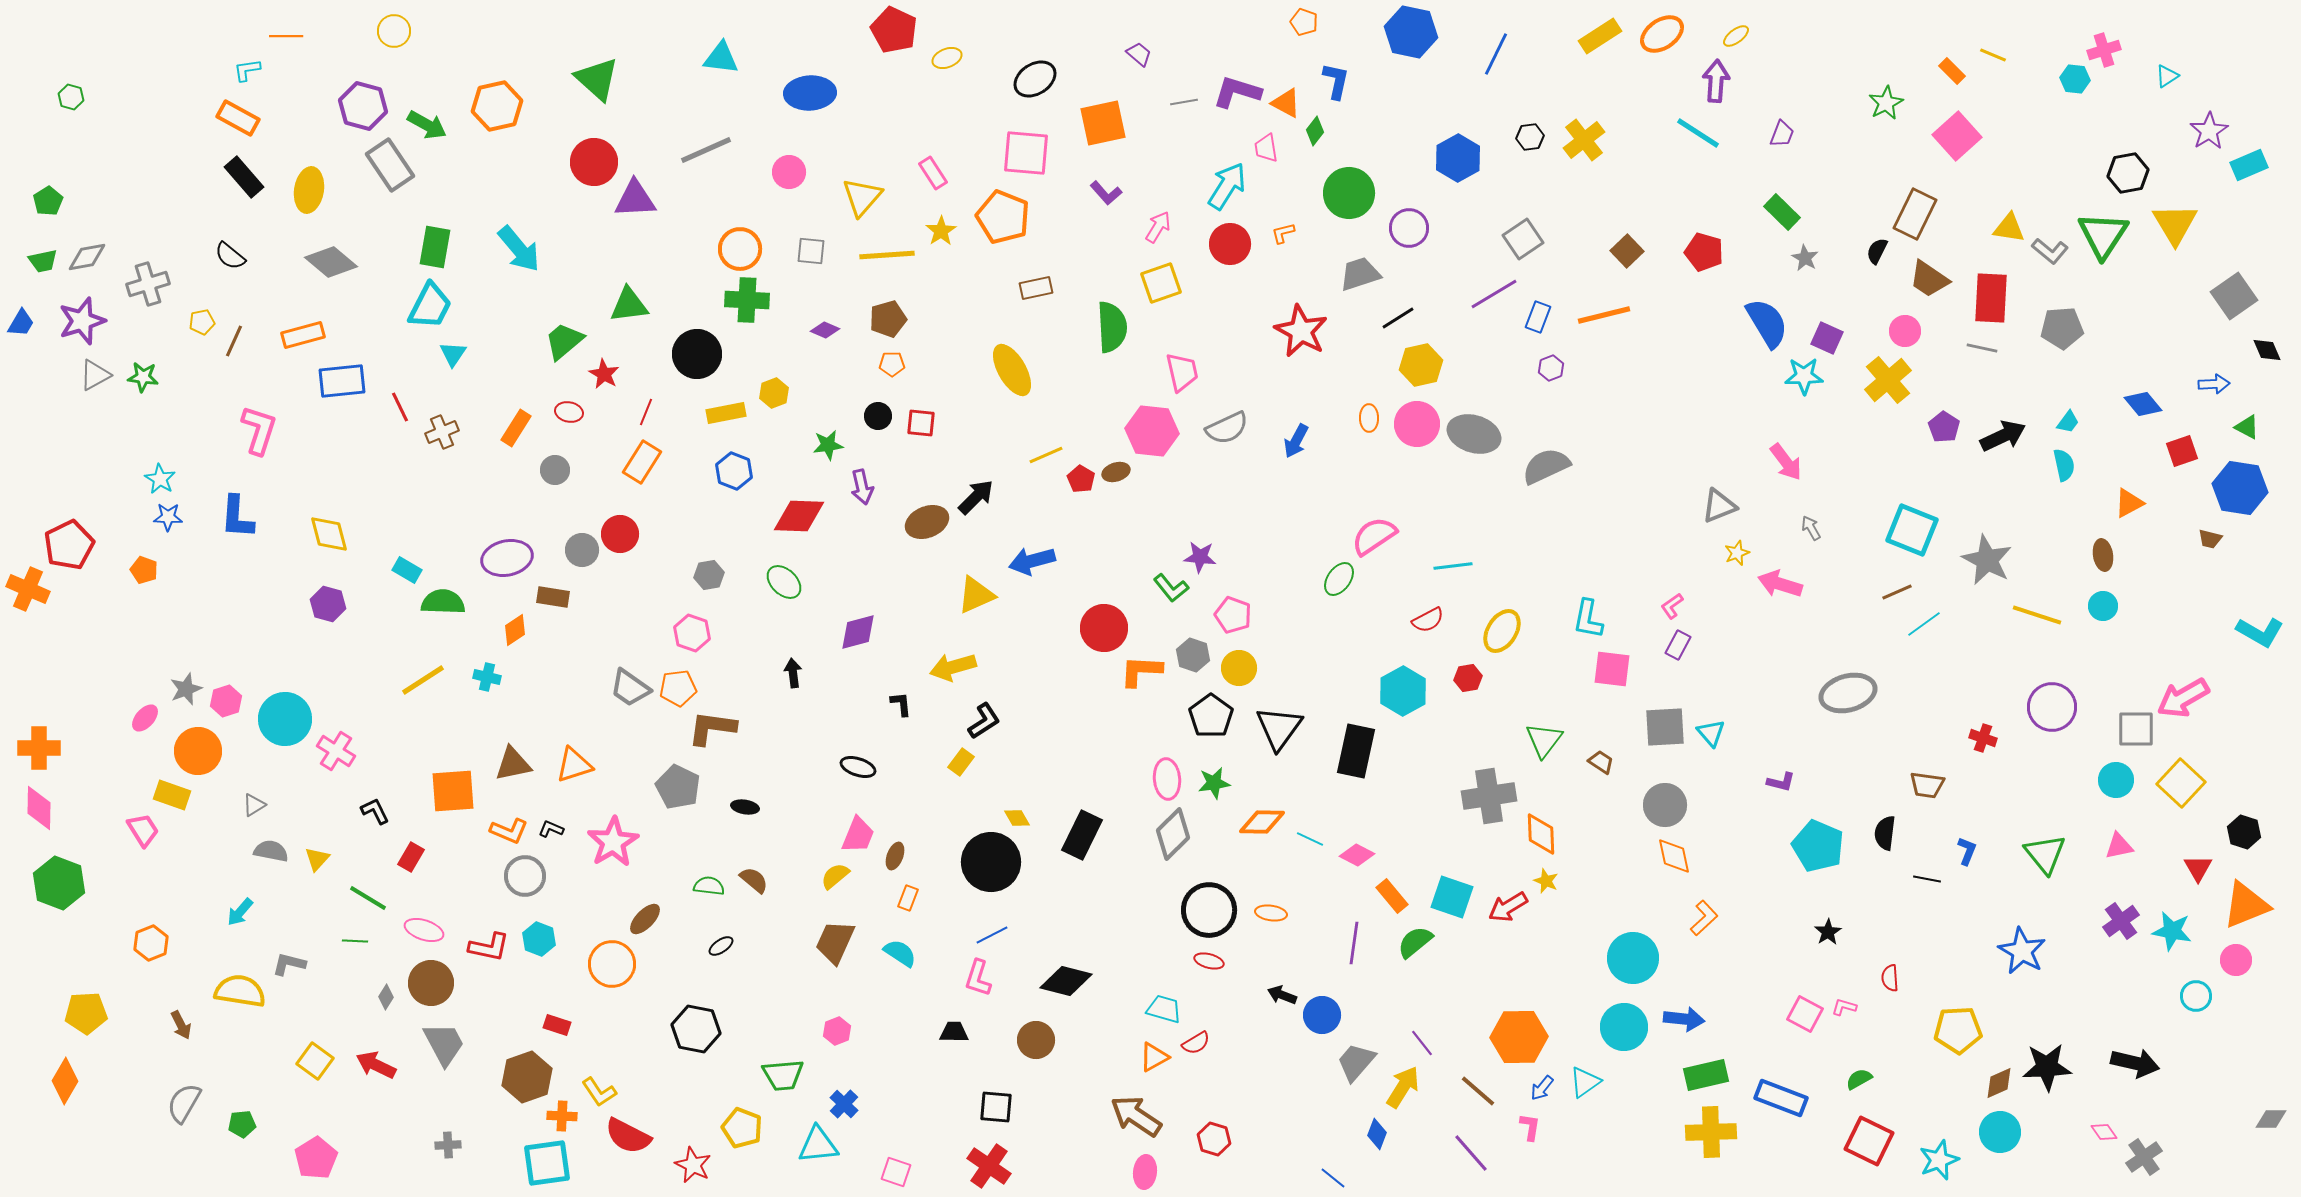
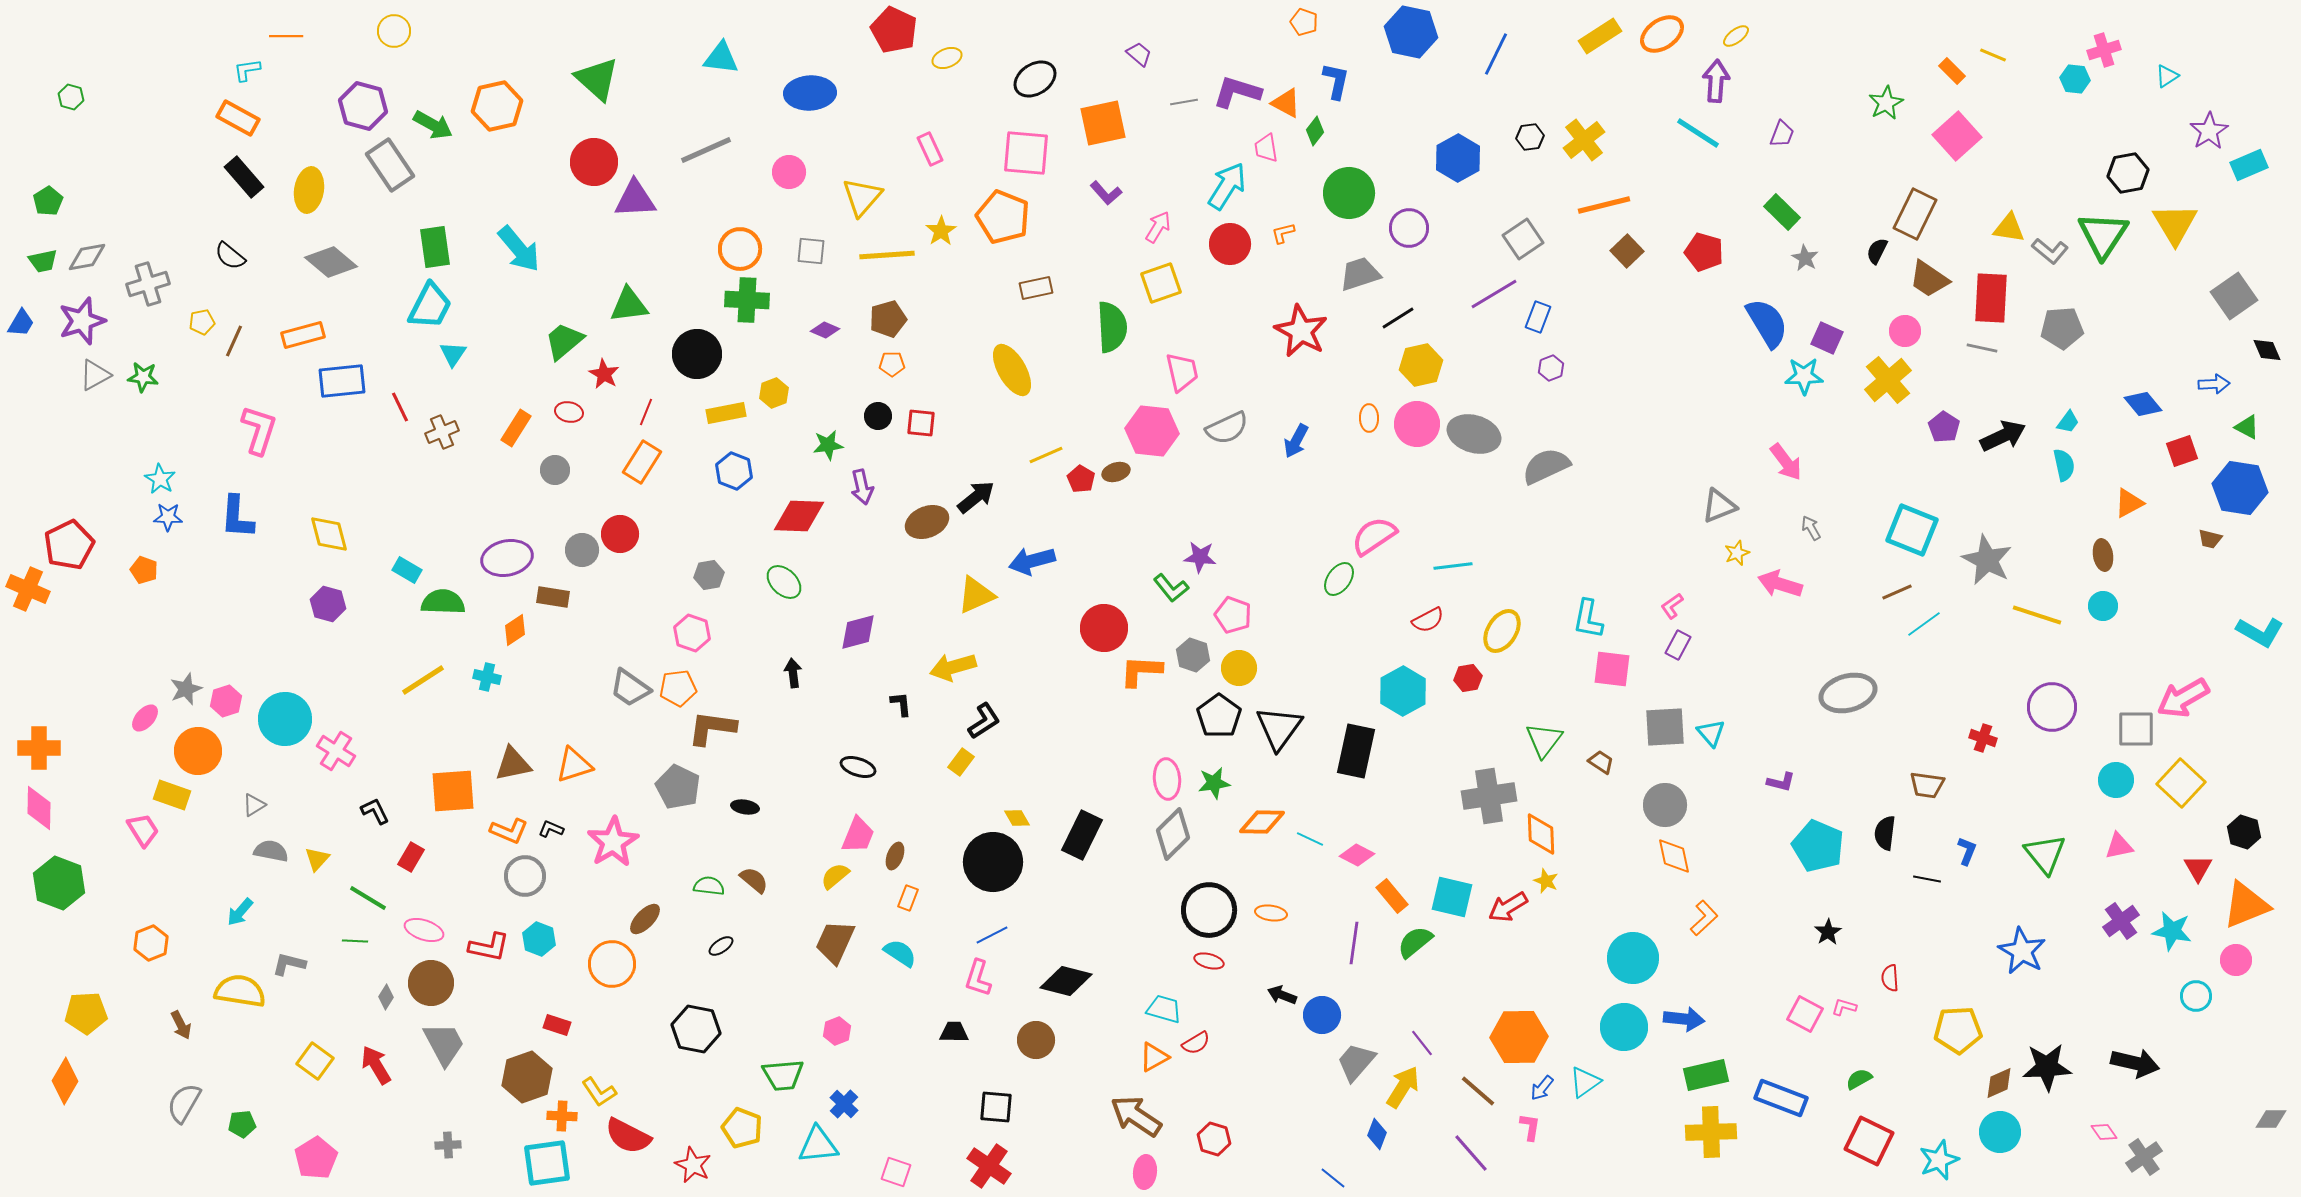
green arrow at (427, 125): moved 6 px right
pink rectangle at (933, 173): moved 3 px left, 24 px up; rotated 8 degrees clockwise
green rectangle at (435, 247): rotated 18 degrees counterclockwise
orange line at (1604, 315): moved 110 px up
black arrow at (976, 497): rotated 6 degrees clockwise
black pentagon at (1211, 716): moved 8 px right
black circle at (991, 862): moved 2 px right
cyan square at (1452, 897): rotated 6 degrees counterclockwise
red arrow at (376, 1065): rotated 33 degrees clockwise
